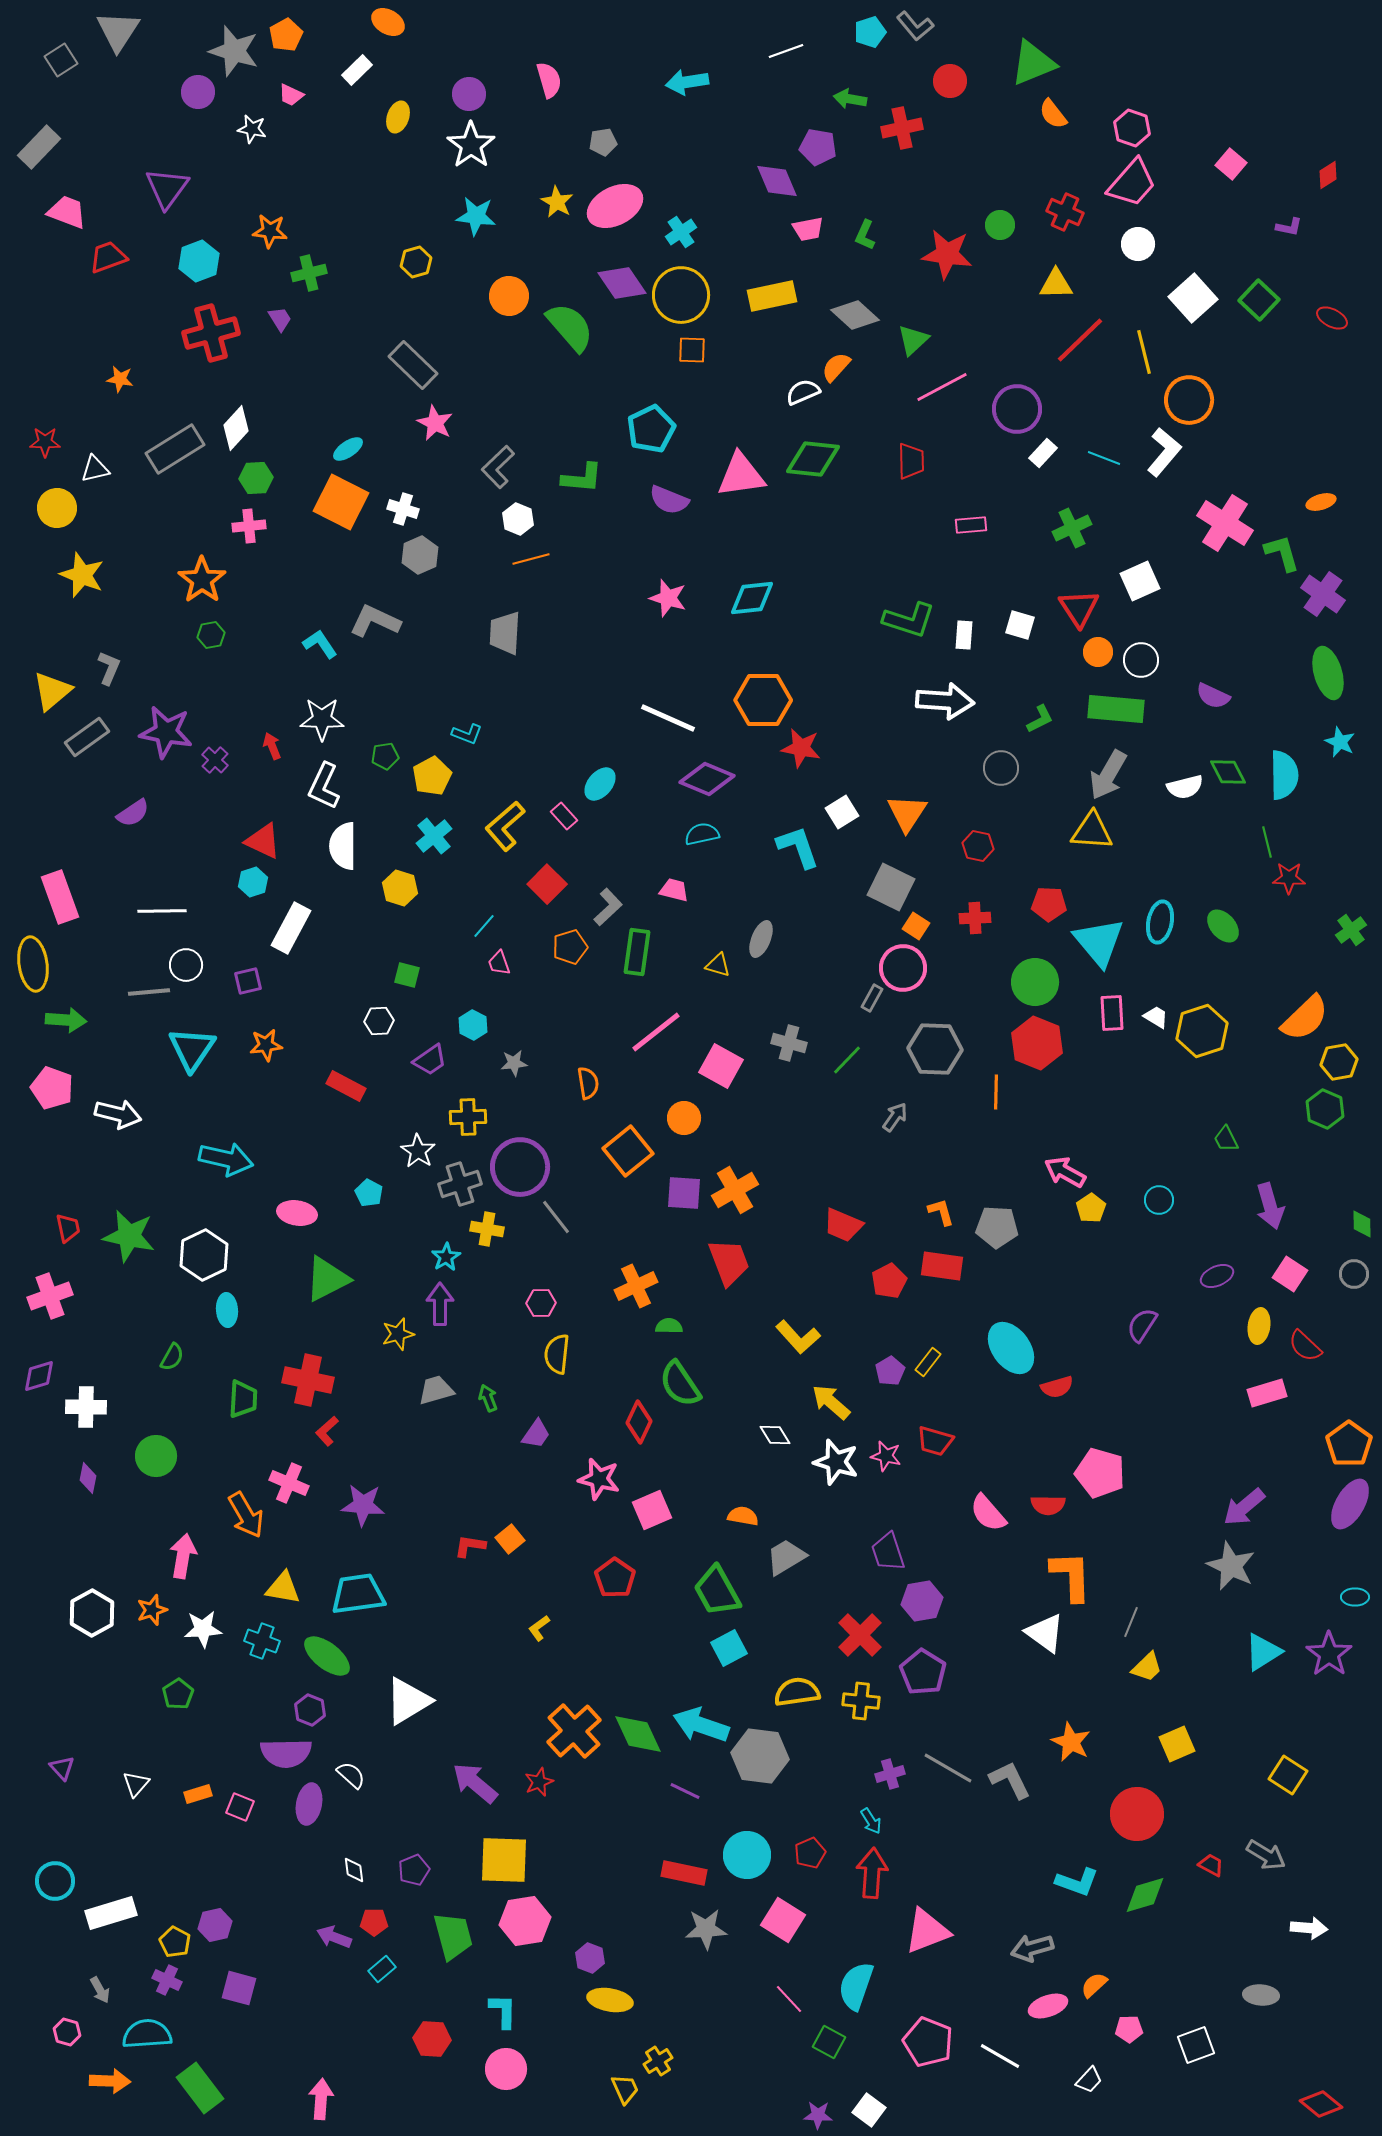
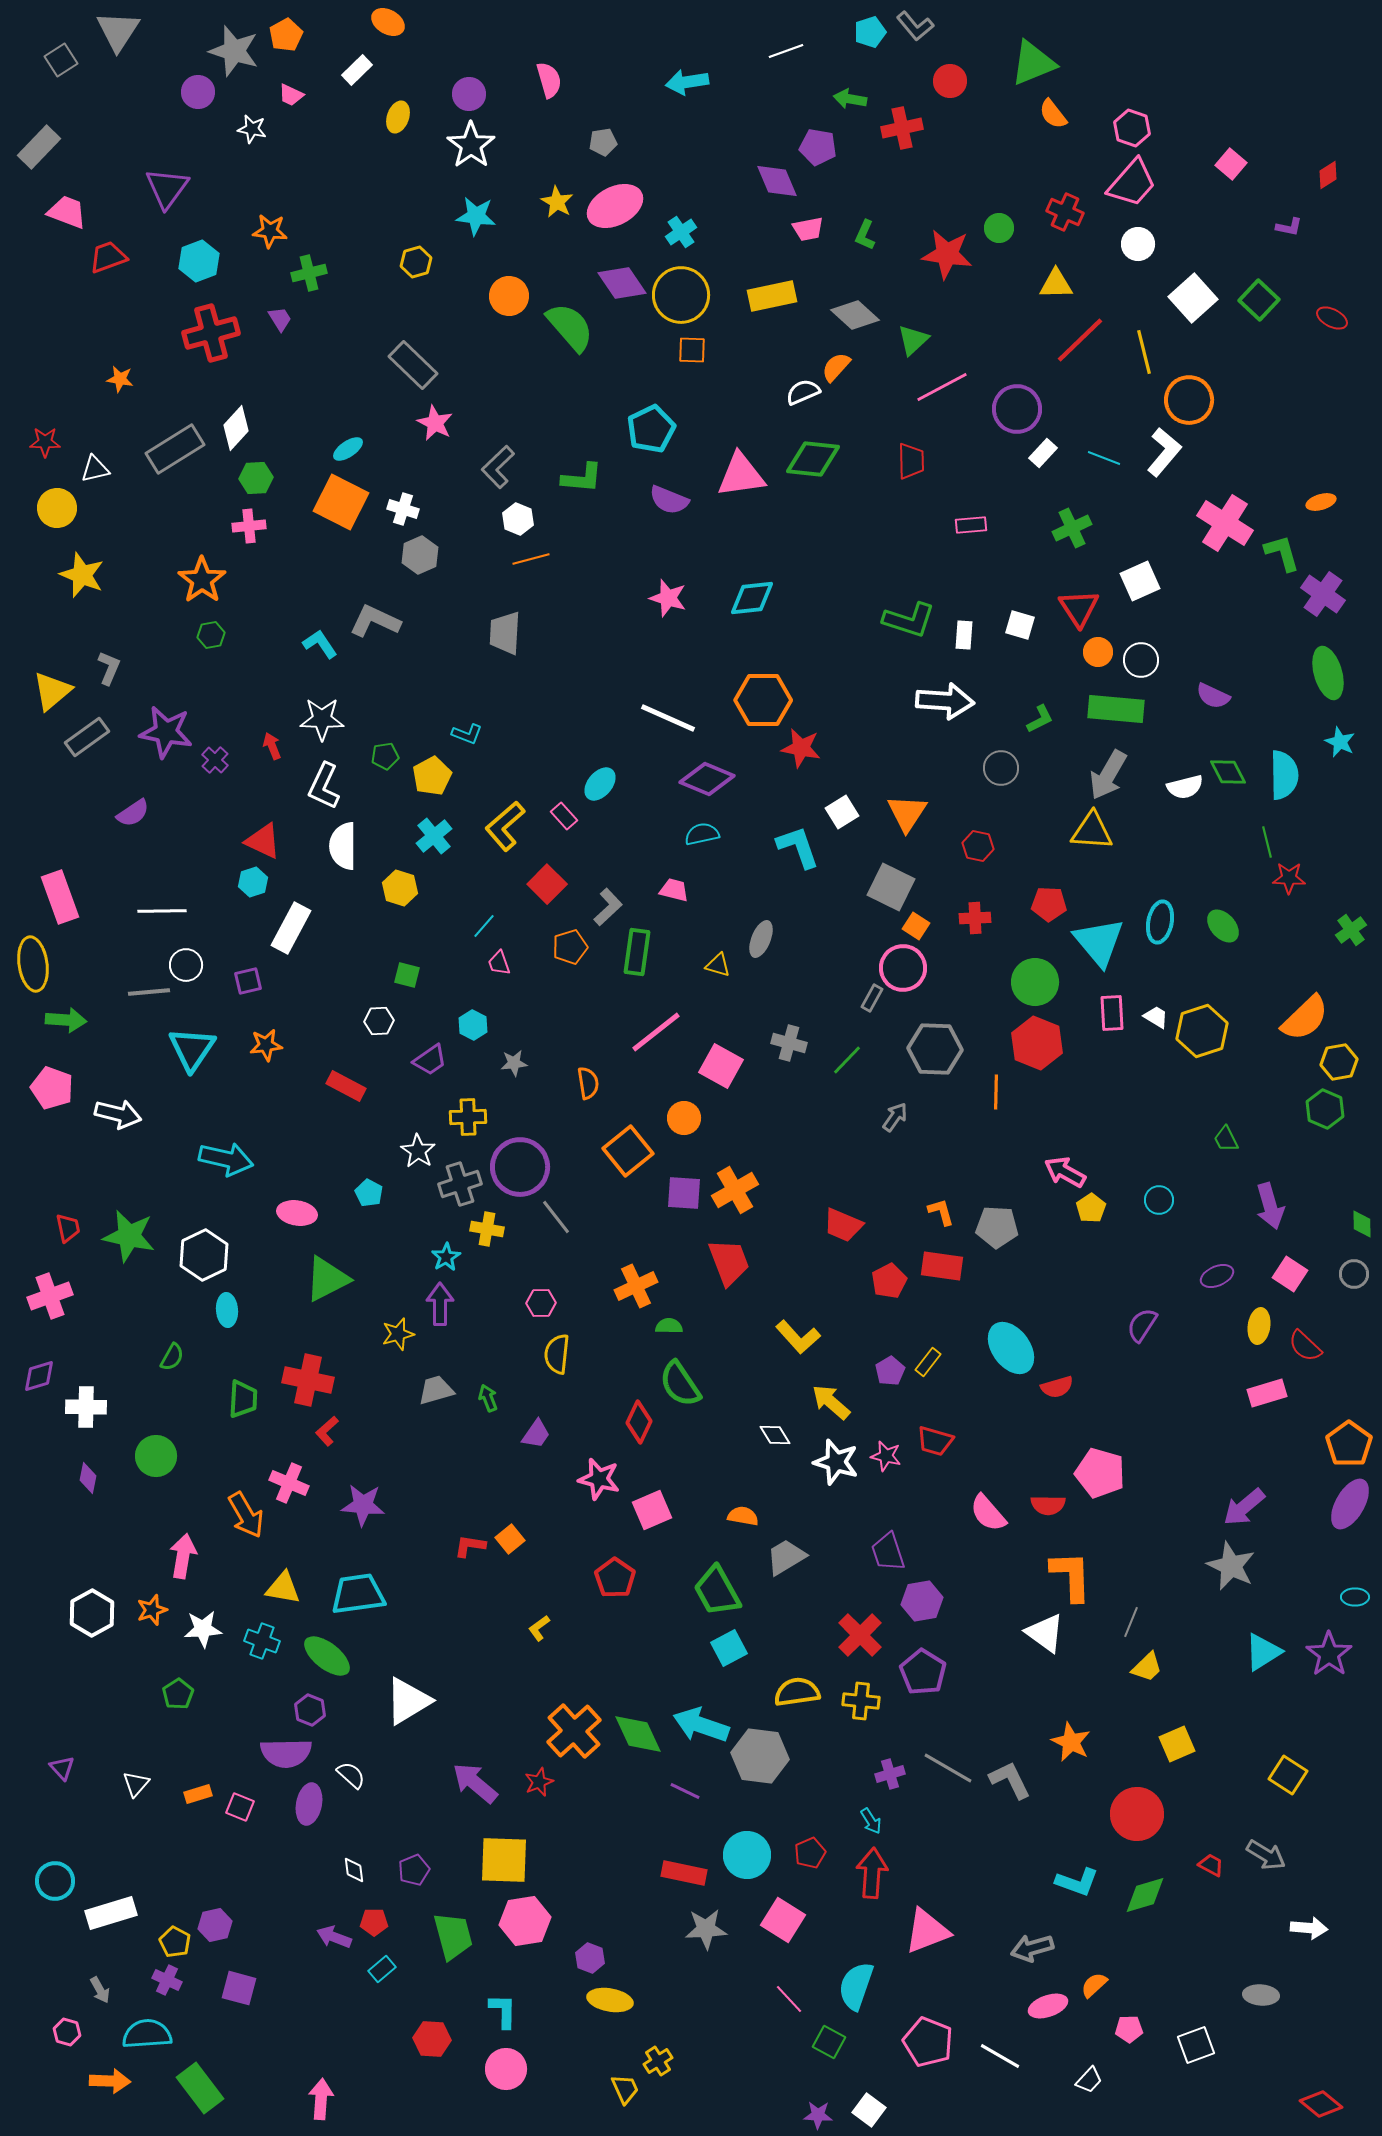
green circle at (1000, 225): moved 1 px left, 3 px down
